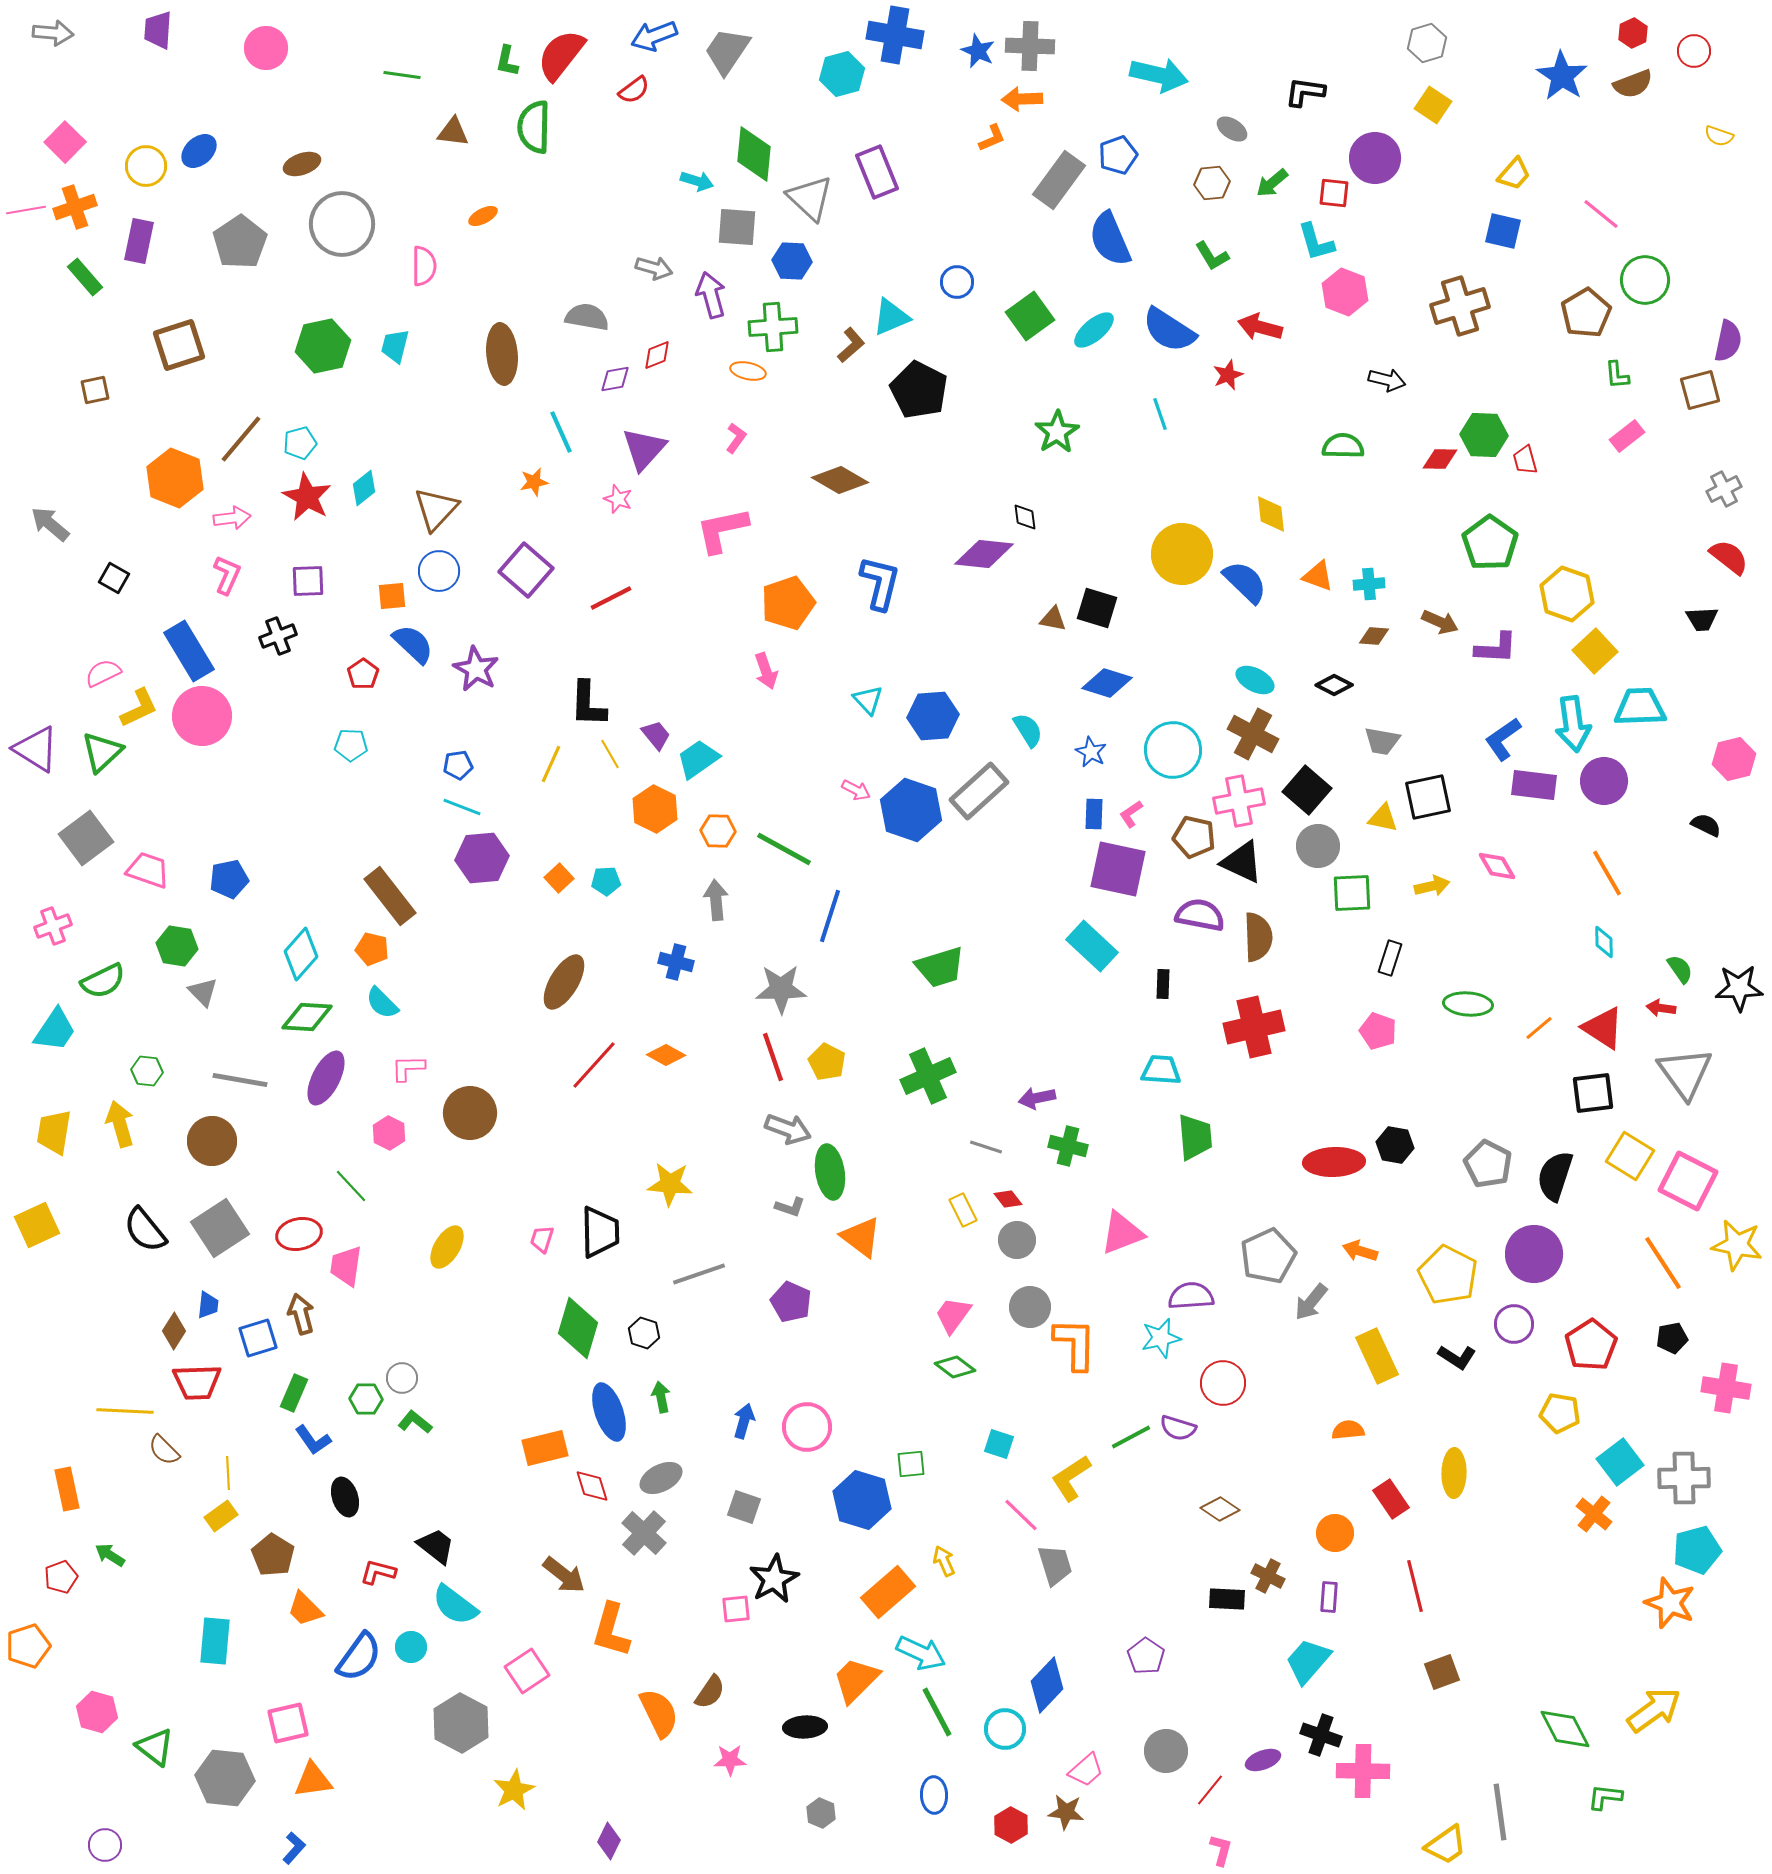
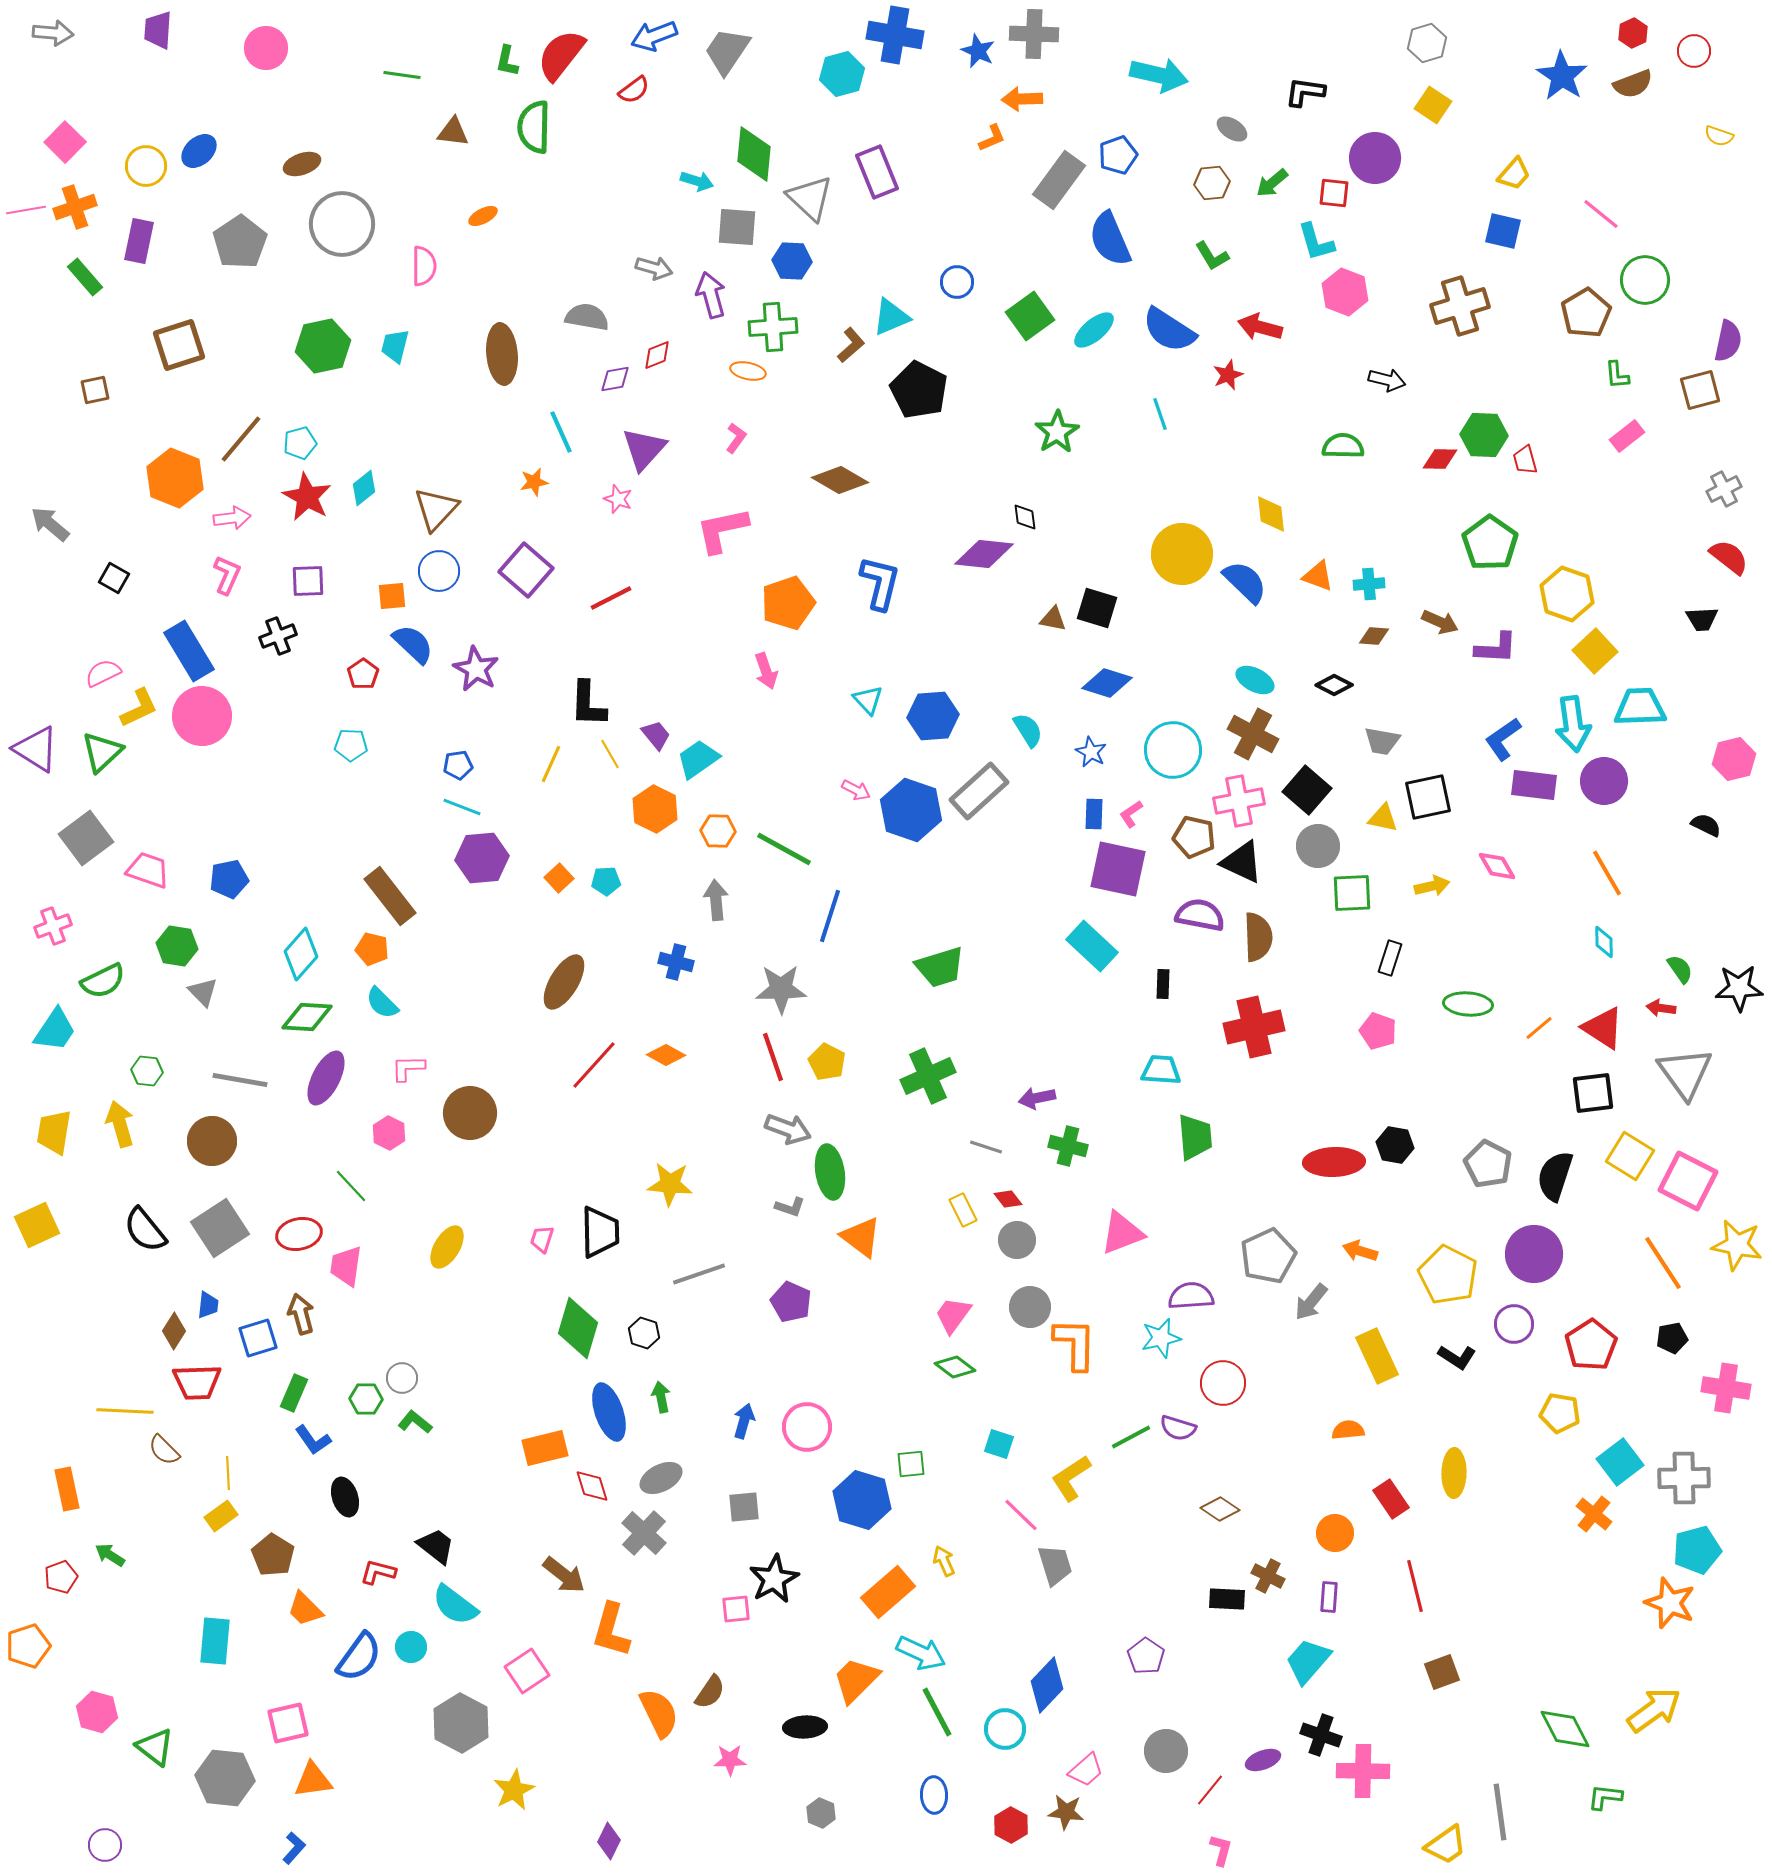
gray cross at (1030, 46): moved 4 px right, 12 px up
gray square at (744, 1507): rotated 24 degrees counterclockwise
